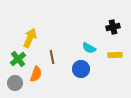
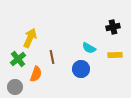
gray circle: moved 4 px down
